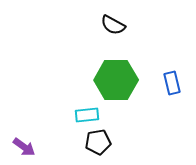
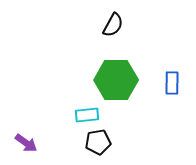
black semicircle: rotated 90 degrees counterclockwise
blue rectangle: rotated 15 degrees clockwise
purple arrow: moved 2 px right, 4 px up
